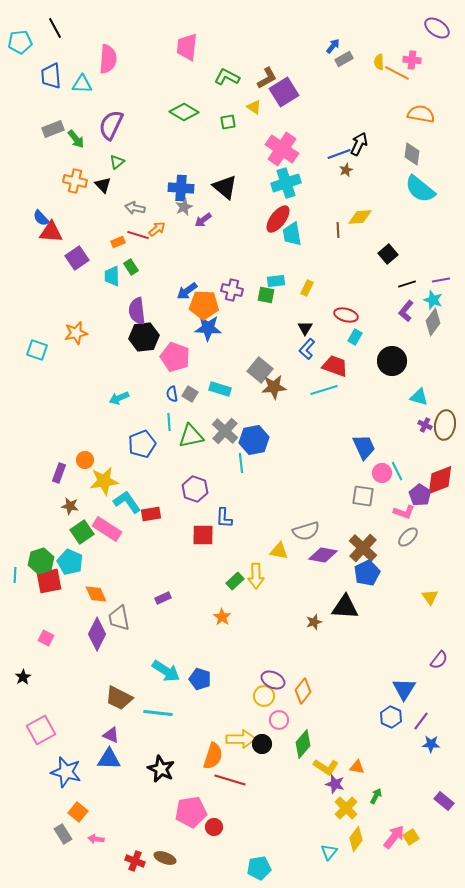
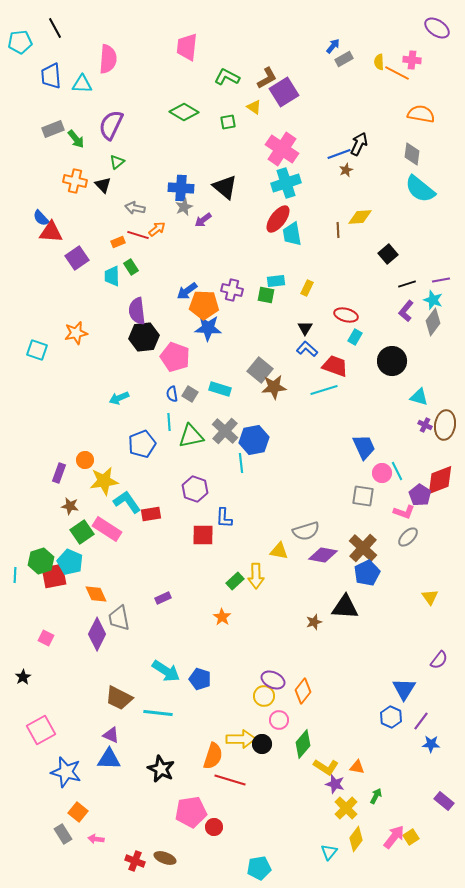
blue L-shape at (307, 349): rotated 90 degrees clockwise
red square at (49, 581): moved 5 px right, 5 px up
